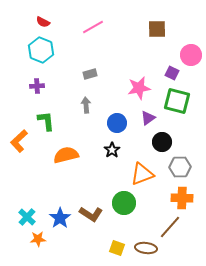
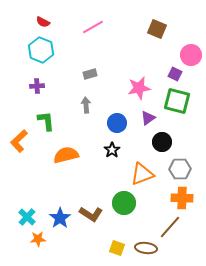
brown square: rotated 24 degrees clockwise
purple square: moved 3 px right, 1 px down
gray hexagon: moved 2 px down
